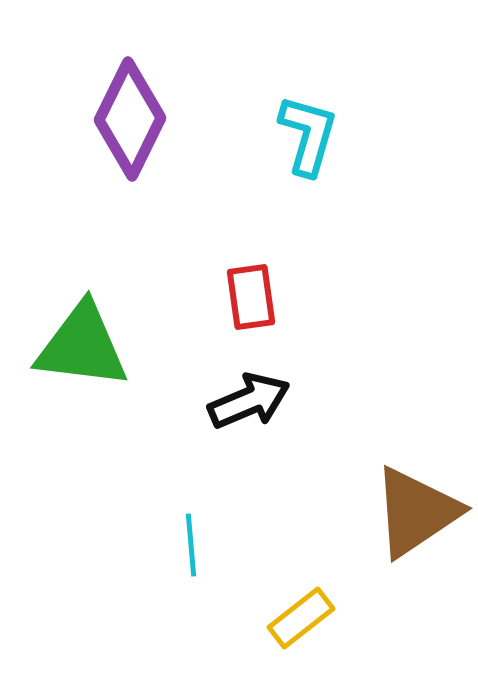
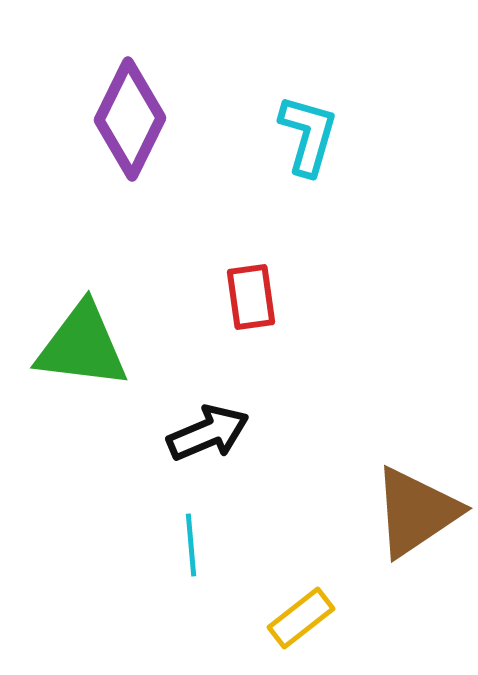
black arrow: moved 41 px left, 32 px down
